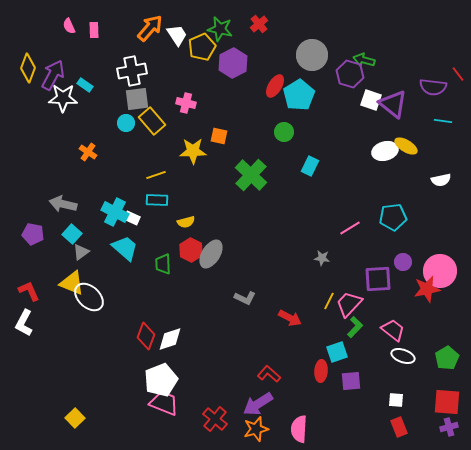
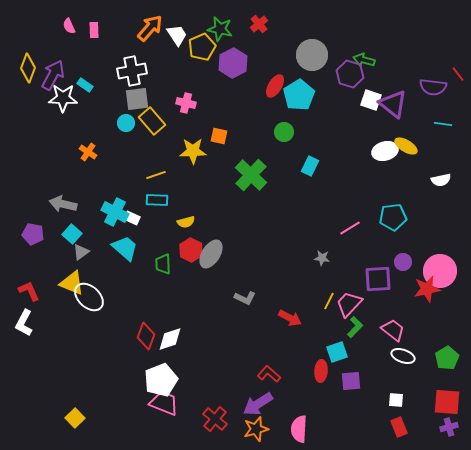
cyan line at (443, 121): moved 3 px down
